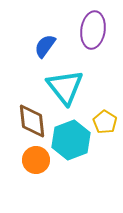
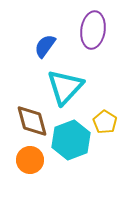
cyan triangle: rotated 21 degrees clockwise
brown diamond: rotated 9 degrees counterclockwise
orange circle: moved 6 px left
